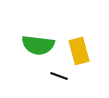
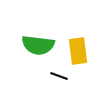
yellow rectangle: moved 1 px left; rotated 8 degrees clockwise
